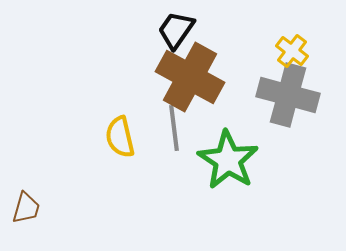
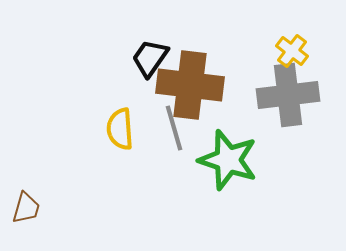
black trapezoid: moved 26 px left, 28 px down
brown cross: moved 8 px down; rotated 22 degrees counterclockwise
gray cross: rotated 22 degrees counterclockwise
gray line: rotated 9 degrees counterclockwise
yellow semicircle: moved 8 px up; rotated 9 degrees clockwise
green star: rotated 14 degrees counterclockwise
